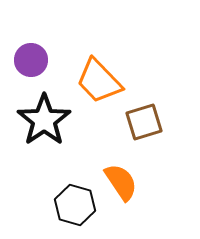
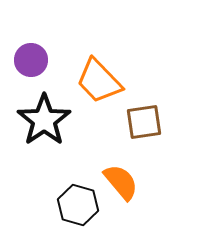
brown square: rotated 9 degrees clockwise
orange semicircle: rotated 6 degrees counterclockwise
black hexagon: moved 3 px right
